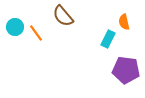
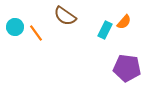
brown semicircle: moved 2 px right; rotated 15 degrees counterclockwise
orange semicircle: rotated 126 degrees counterclockwise
cyan rectangle: moved 3 px left, 9 px up
purple pentagon: moved 1 px right, 2 px up
